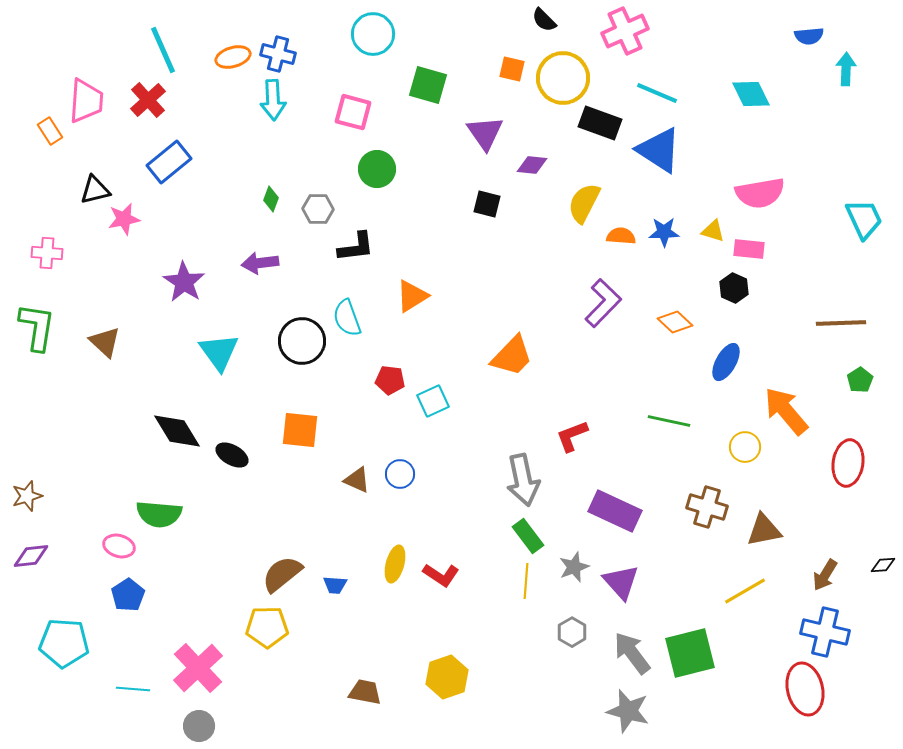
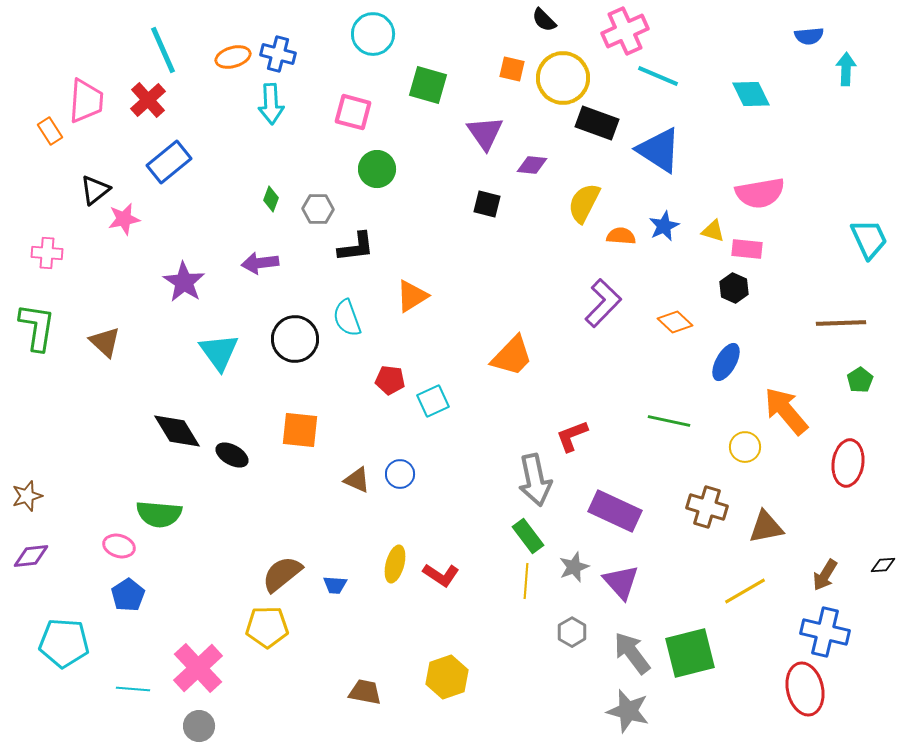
cyan line at (657, 93): moved 1 px right, 17 px up
cyan arrow at (273, 100): moved 2 px left, 4 px down
black rectangle at (600, 123): moved 3 px left
black triangle at (95, 190): rotated 24 degrees counterclockwise
cyan trapezoid at (864, 219): moved 5 px right, 20 px down
blue star at (664, 232): moved 6 px up; rotated 24 degrees counterclockwise
pink rectangle at (749, 249): moved 2 px left
black circle at (302, 341): moved 7 px left, 2 px up
gray arrow at (523, 480): moved 12 px right
brown triangle at (764, 530): moved 2 px right, 3 px up
